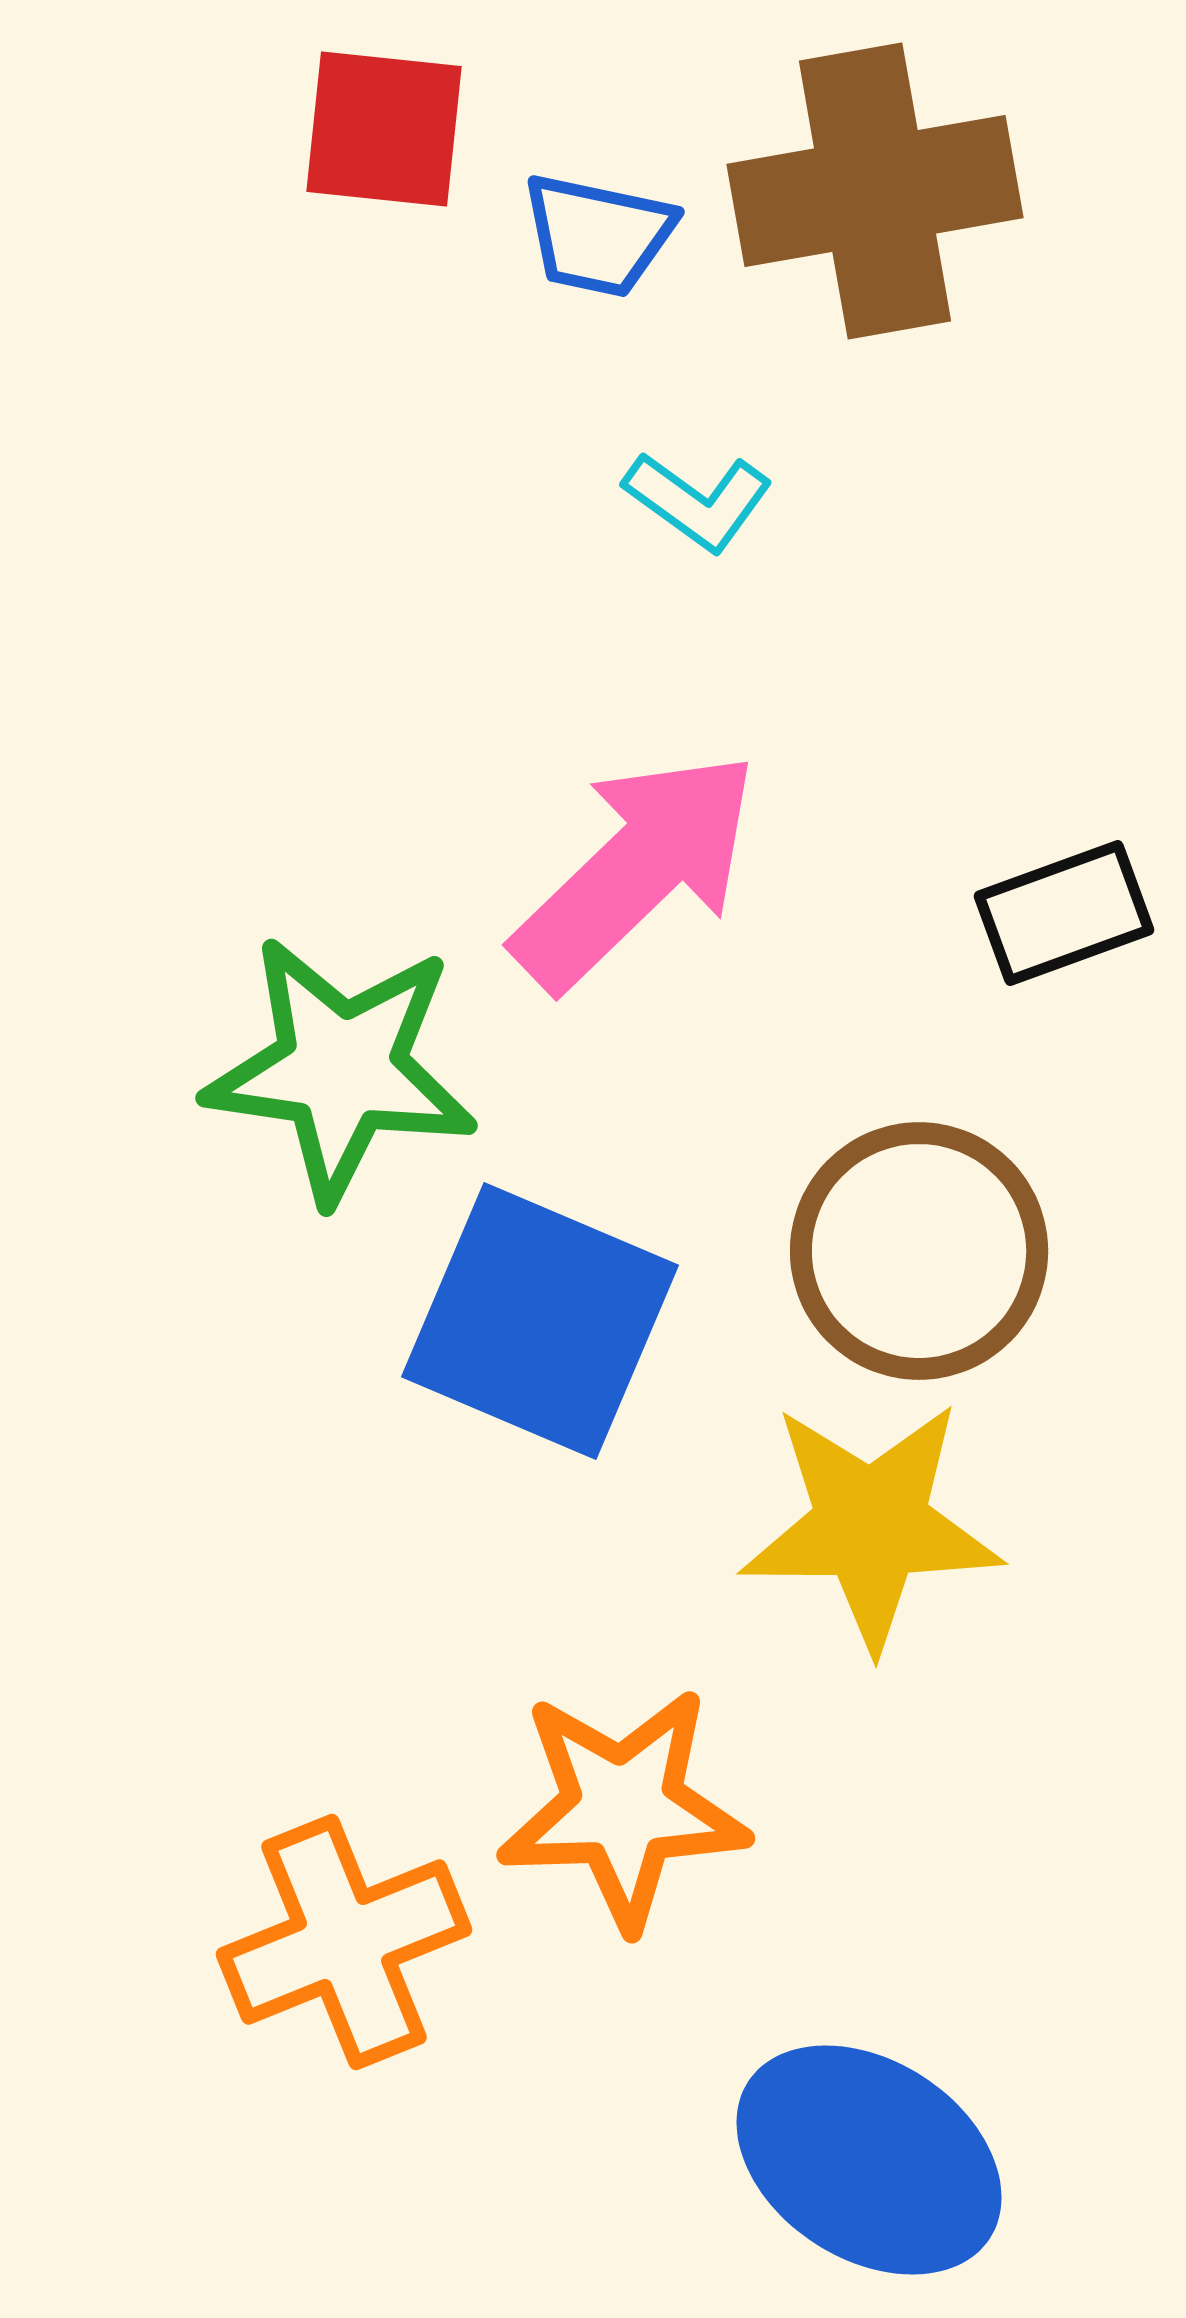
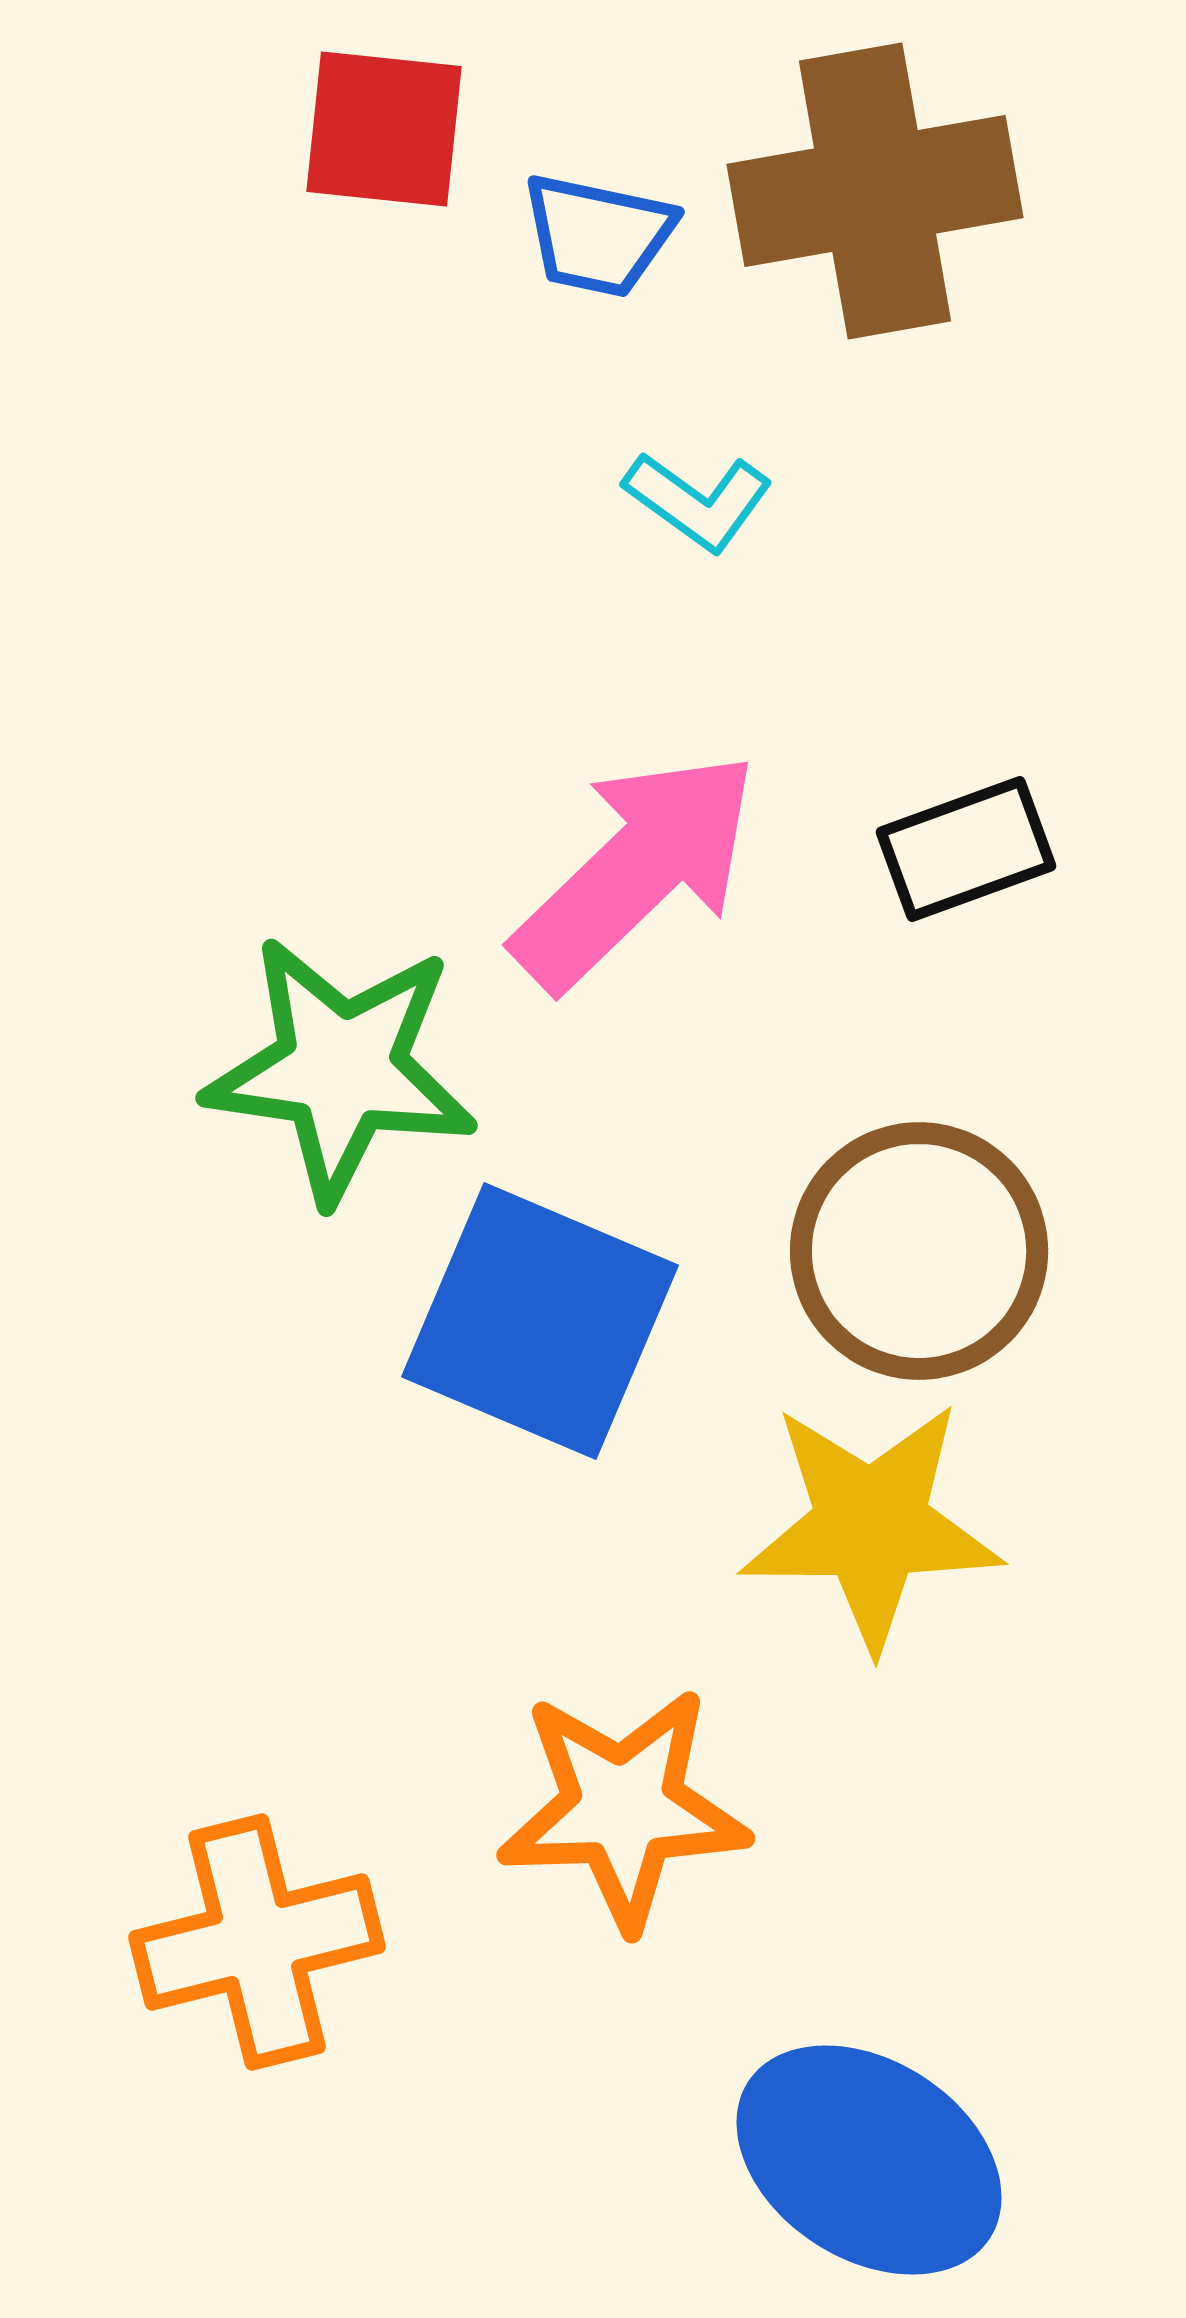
black rectangle: moved 98 px left, 64 px up
orange cross: moved 87 px left; rotated 8 degrees clockwise
